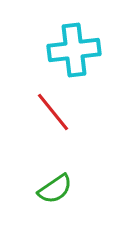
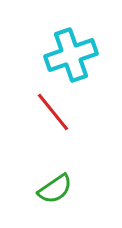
cyan cross: moved 3 px left, 5 px down; rotated 12 degrees counterclockwise
